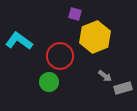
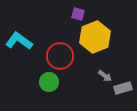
purple square: moved 3 px right
